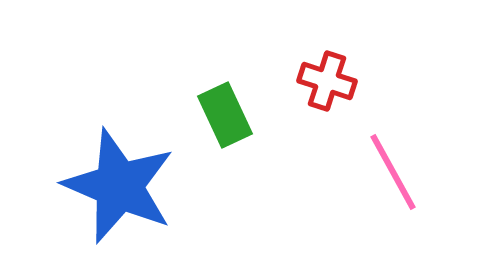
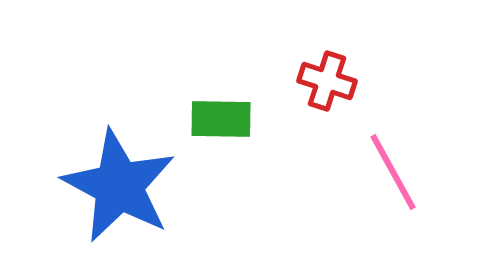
green rectangle: moved 4 px left, 4 px down; rotated 64 degrees counterclockwise
blue star: rotated 5 degrees clockwise
